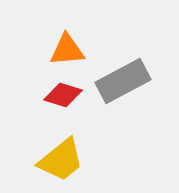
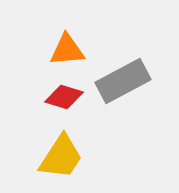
red diamond: moved 1 px right, 2 px down
yellow trapezoid: moved 3 px up; rotated 18 degrees counterclockwise
